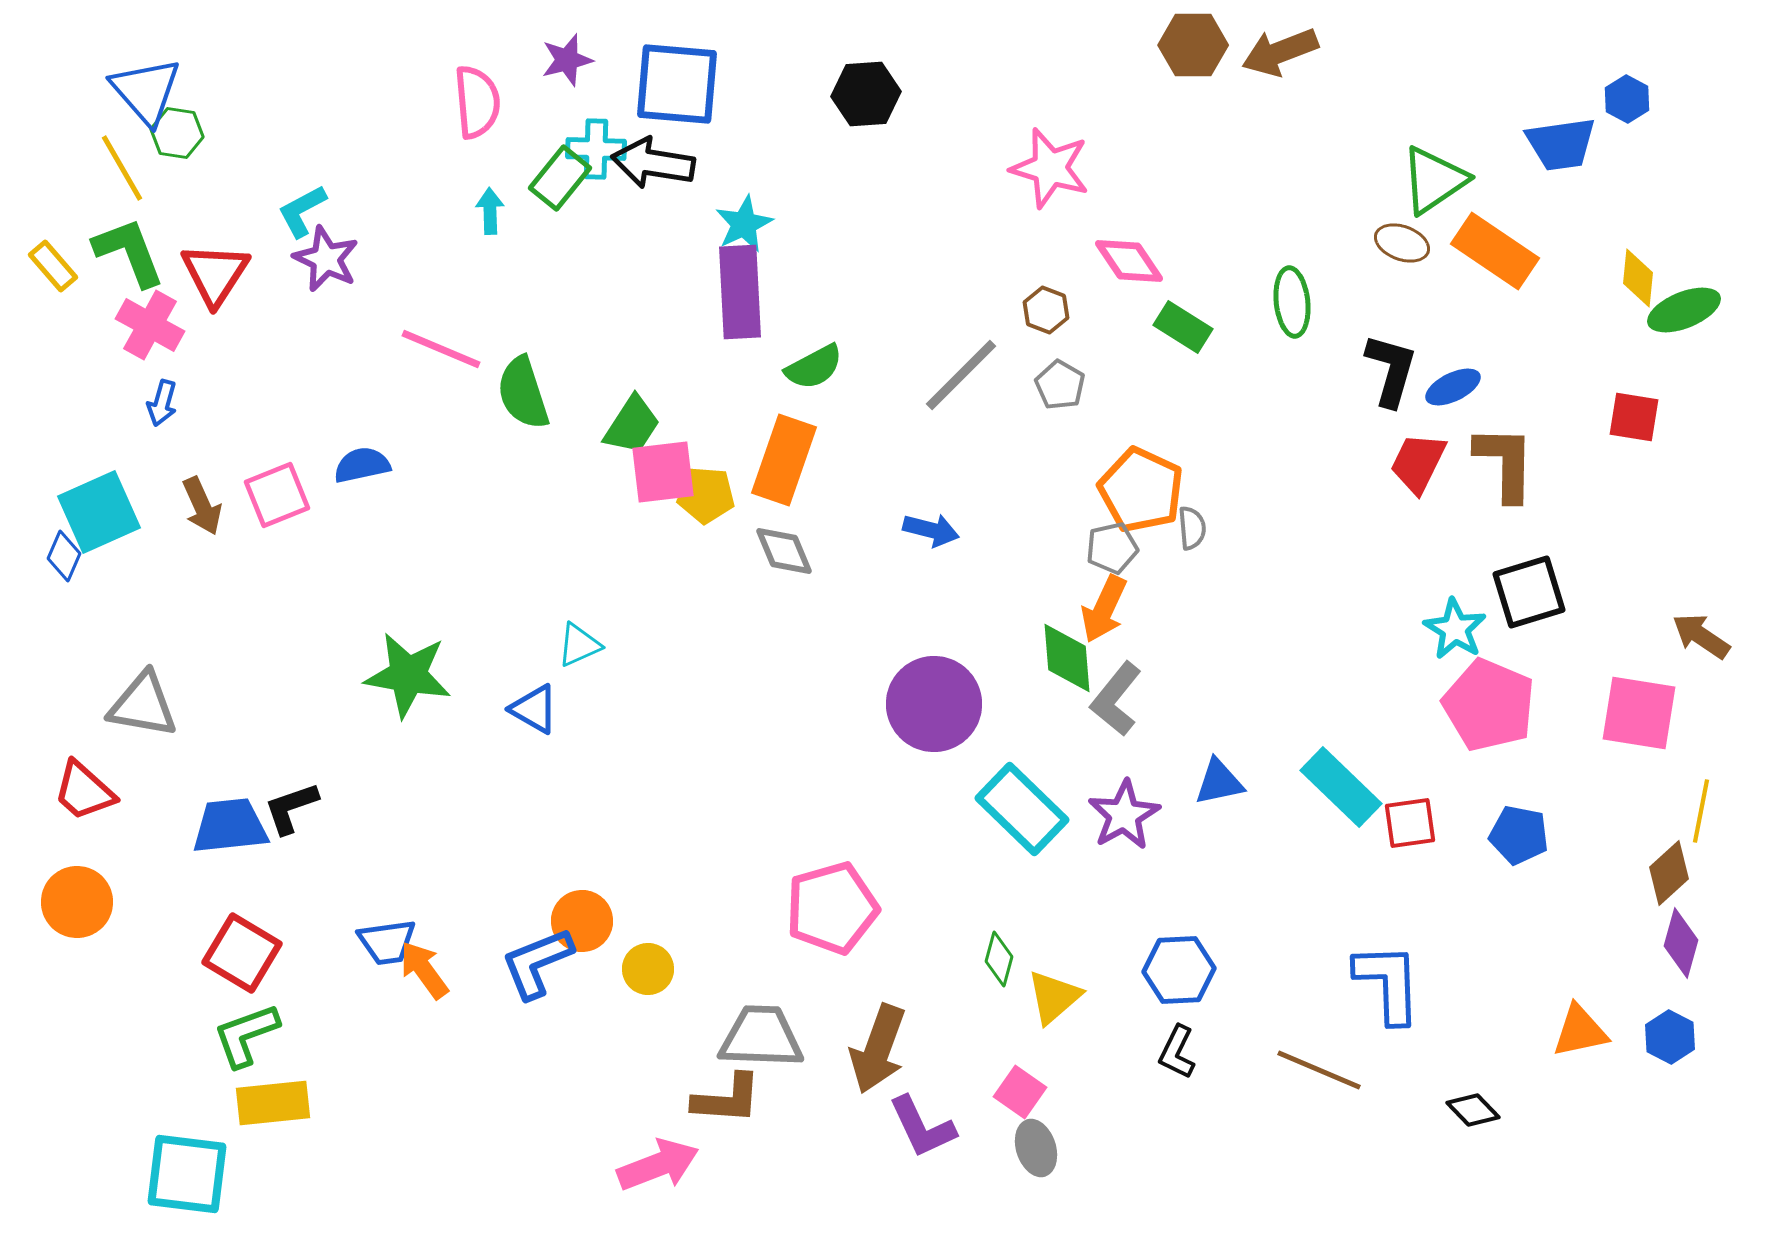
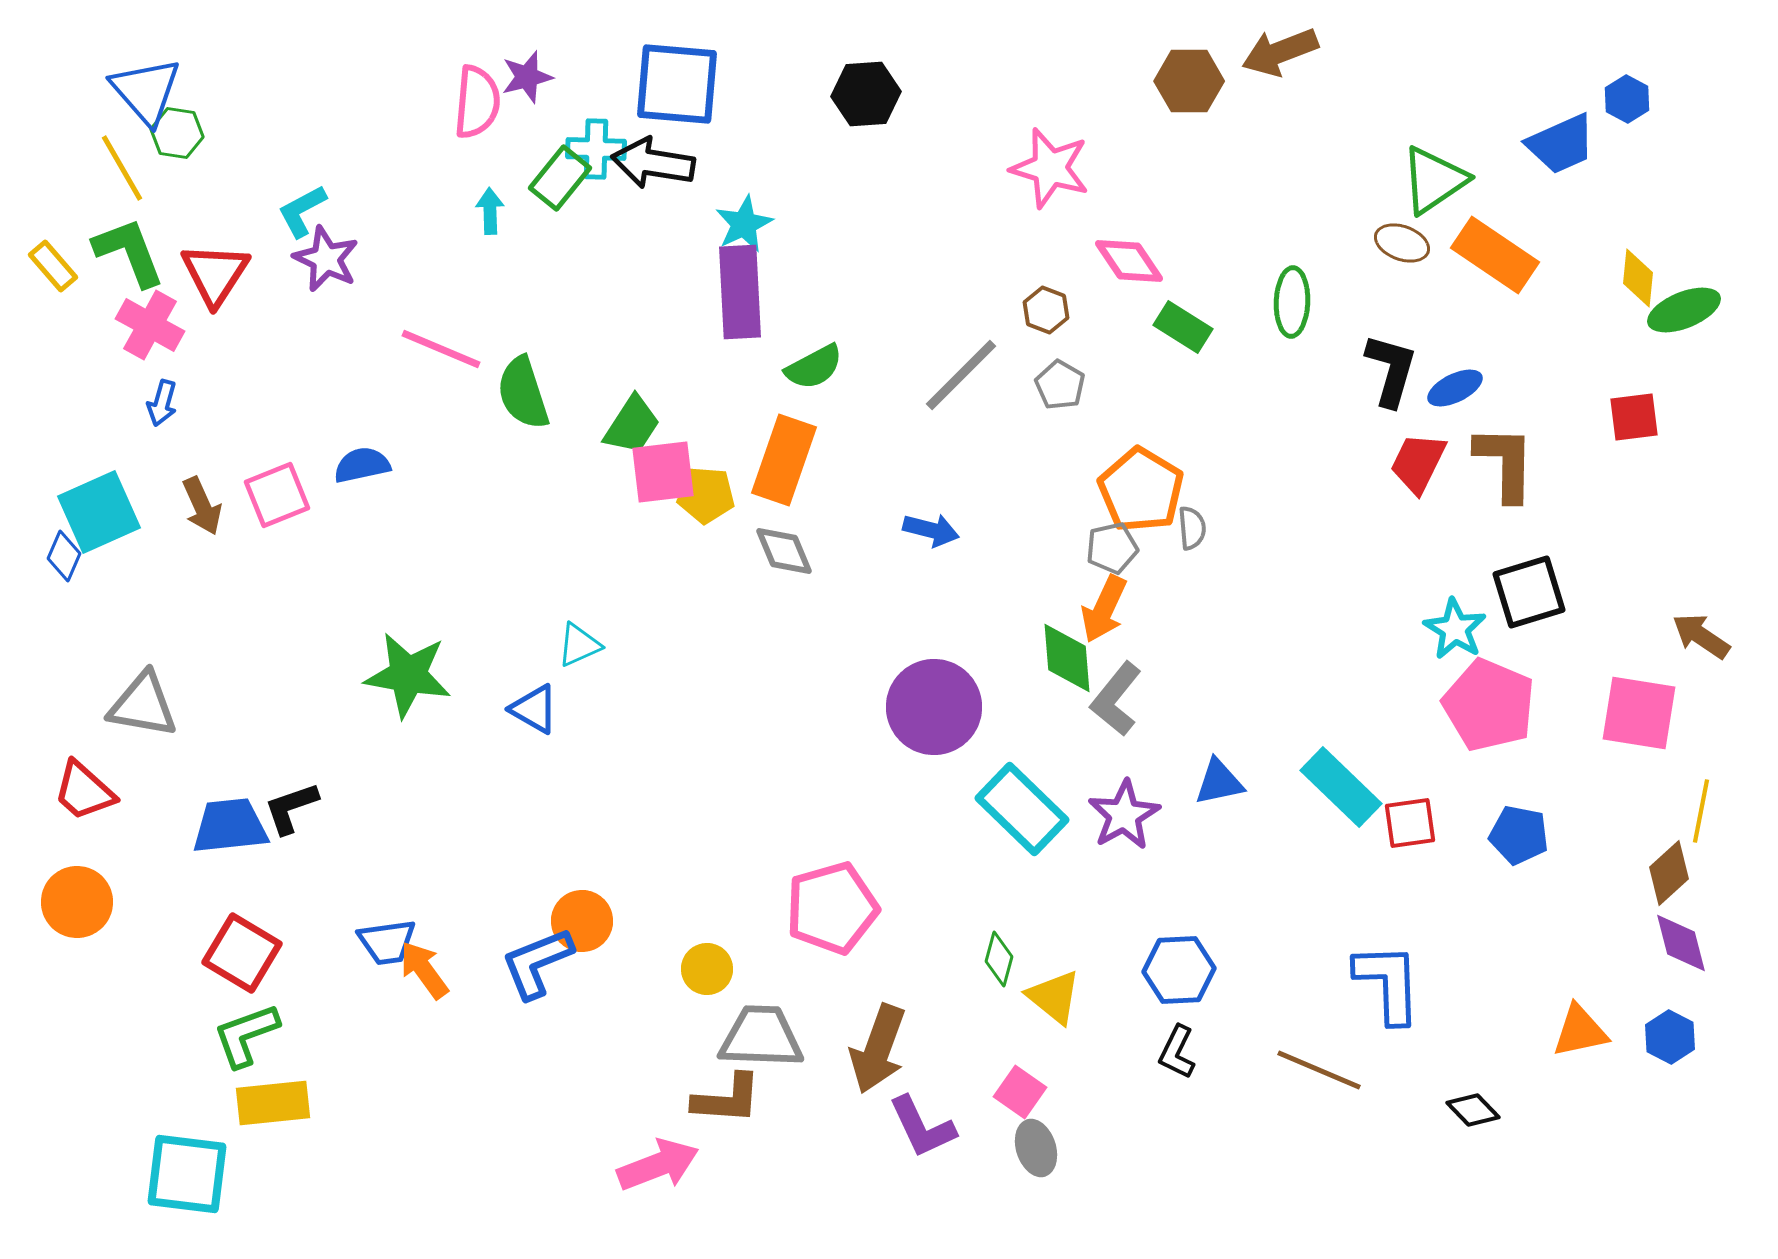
brown hexagon at (1193, 45): moved 4 px left, 36 px down
purple star at (567, 60): moved 40 px left, 17 px down
pink semicircle at (477, 102): rotated 10 degrees clockwise
blue trapezoid at (1561, 144): rotated 16 degrees counterclockwise
orange rectangle at (1495, 251): moved 4 px down
green ellipse at (1292, 302): rotated 8 degrees clockwise
blue ellipse at (1453, 387): moved 2 px right, 1 px down
red square at (1634, 417): rotated 16 degrees counterclockwise
orange pentagon at (1141, 490): rotated 6 degrees clockwise
purple circle at (934, 704): moved 3 px down
purple diamond at (1681, 943): rotated 30 degrees counterclockwise
yellow circle at (648, 969): moved 59 px right
yellow triangle at (1054, 997): rotated 40 degrees counterclockwise
